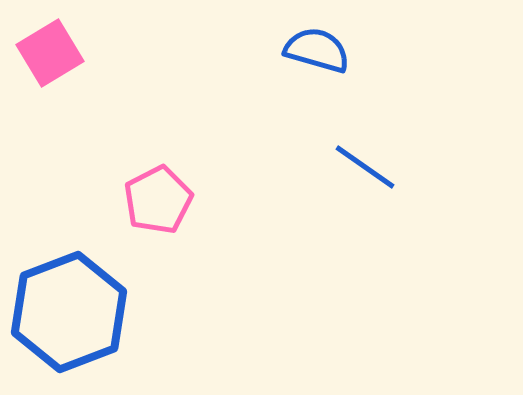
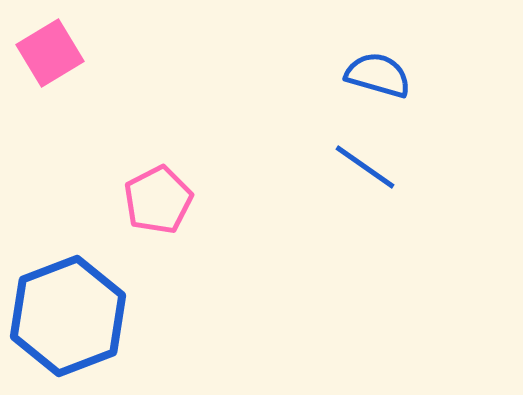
blue semicircle: moved 61 px right, 25 px down
blue hexagon: moved 1 px left, 4 px down
